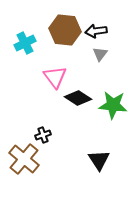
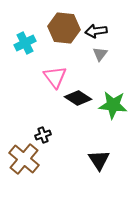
brown hexagon: moved 1 px left, 2 px up
